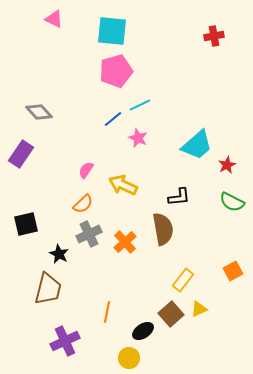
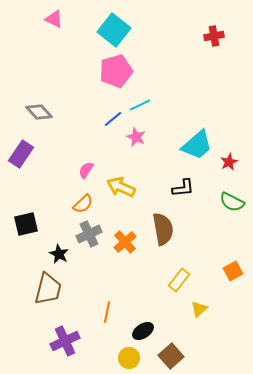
cyan square: moved 2 px right, 1 px up; rotated 32 degrees clockwise
pink star: moved 2 px left, 1 px up
red star: moved 2 px right, 3 px up
yellow arrow: moved 2 px left, 2 px down
black L-shape: moved 4 px right, 9 px up
yellow rectangle: moved 4 px left
yellow triangle: rotated 18 degrees counterclockwise
brown square: moved 42 px down
